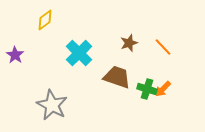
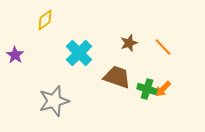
gray star: moved 2 px right, 4 px up; rotated 28 degrees clockwise
